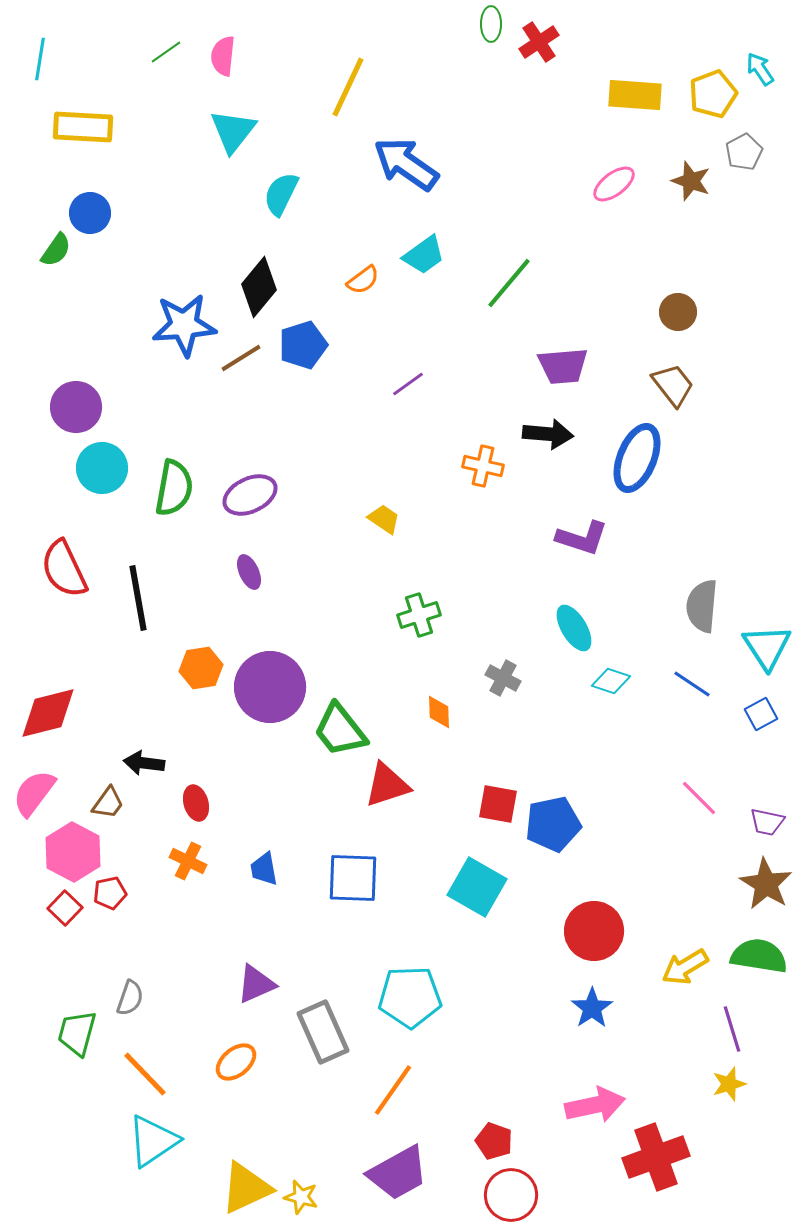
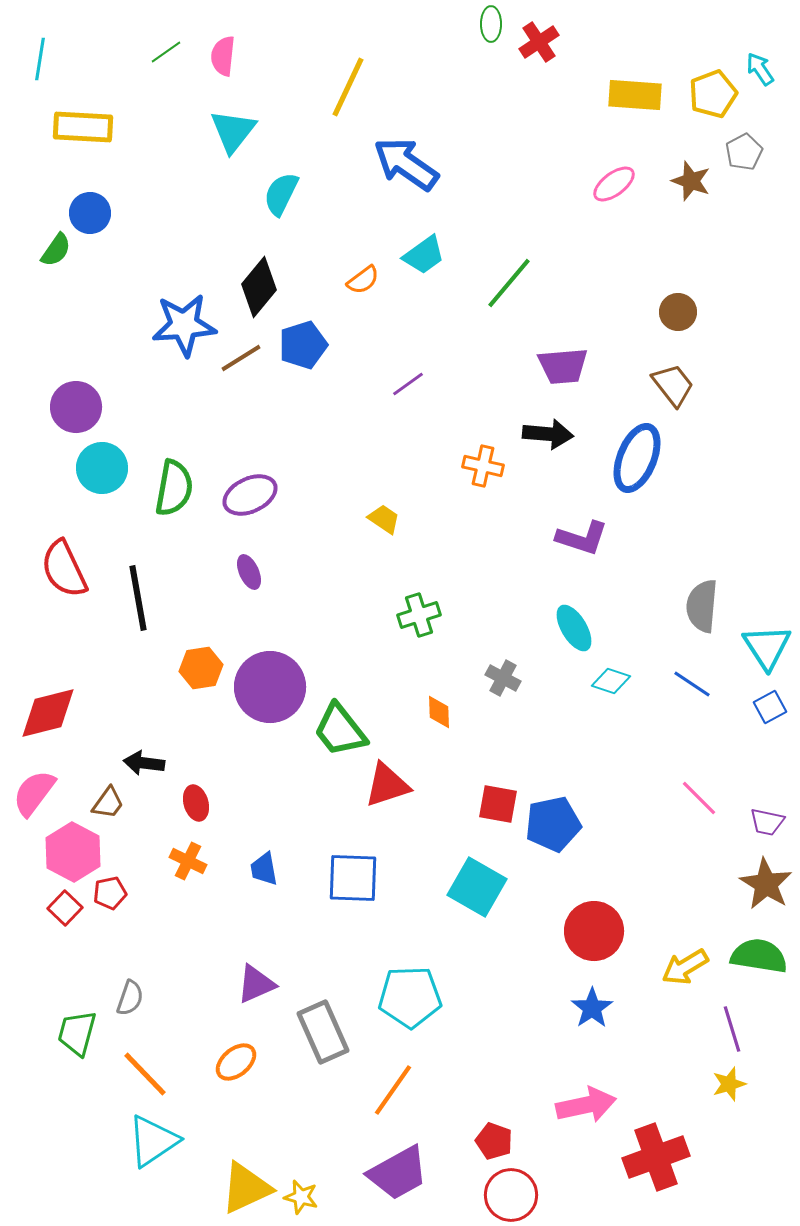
blue square at (761, 714): moved 9 px right, 7 px up
pink arrow at (595, 1105): moved 9 px left
